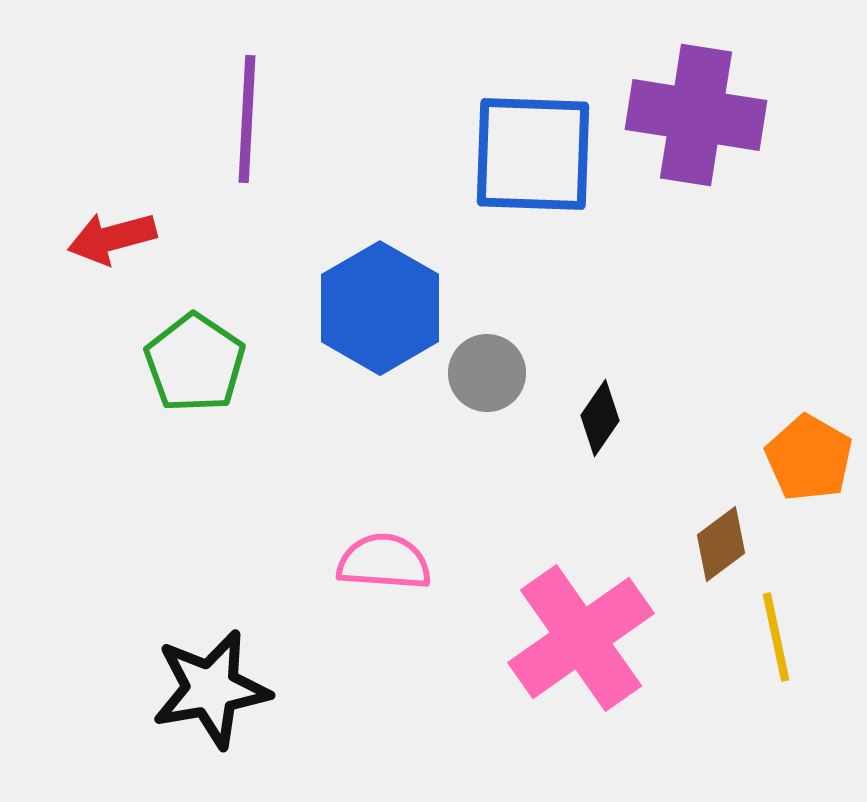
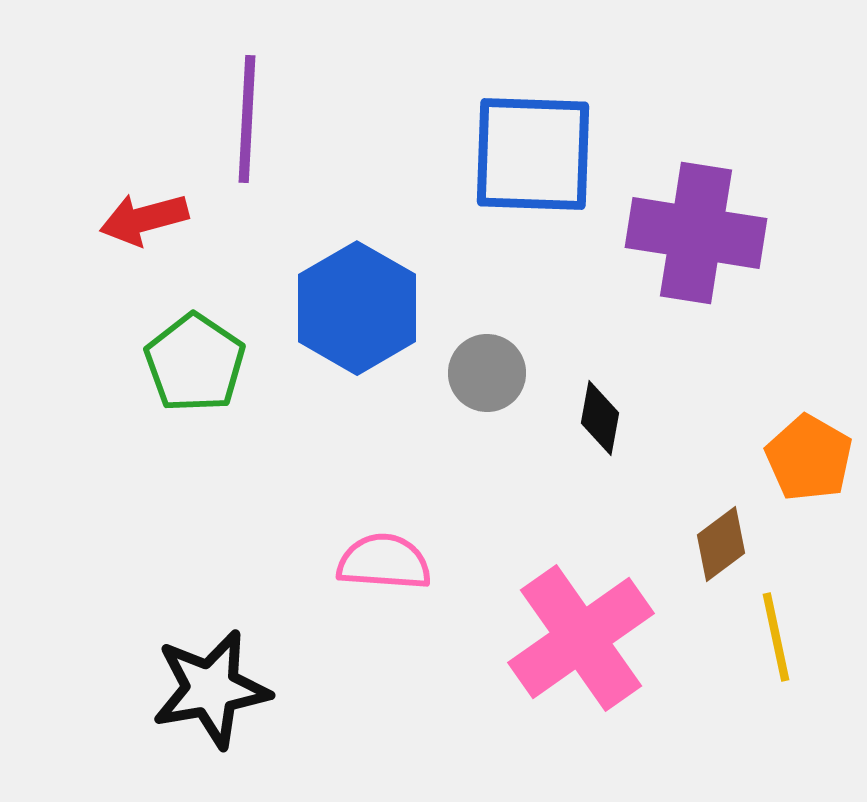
purple cross: moved 118 px down
red arrow: moved 32 px right, 19 px up
blue hexagon: moved 23 px left
black diamond: rotated 24 degrees counterclockwise
